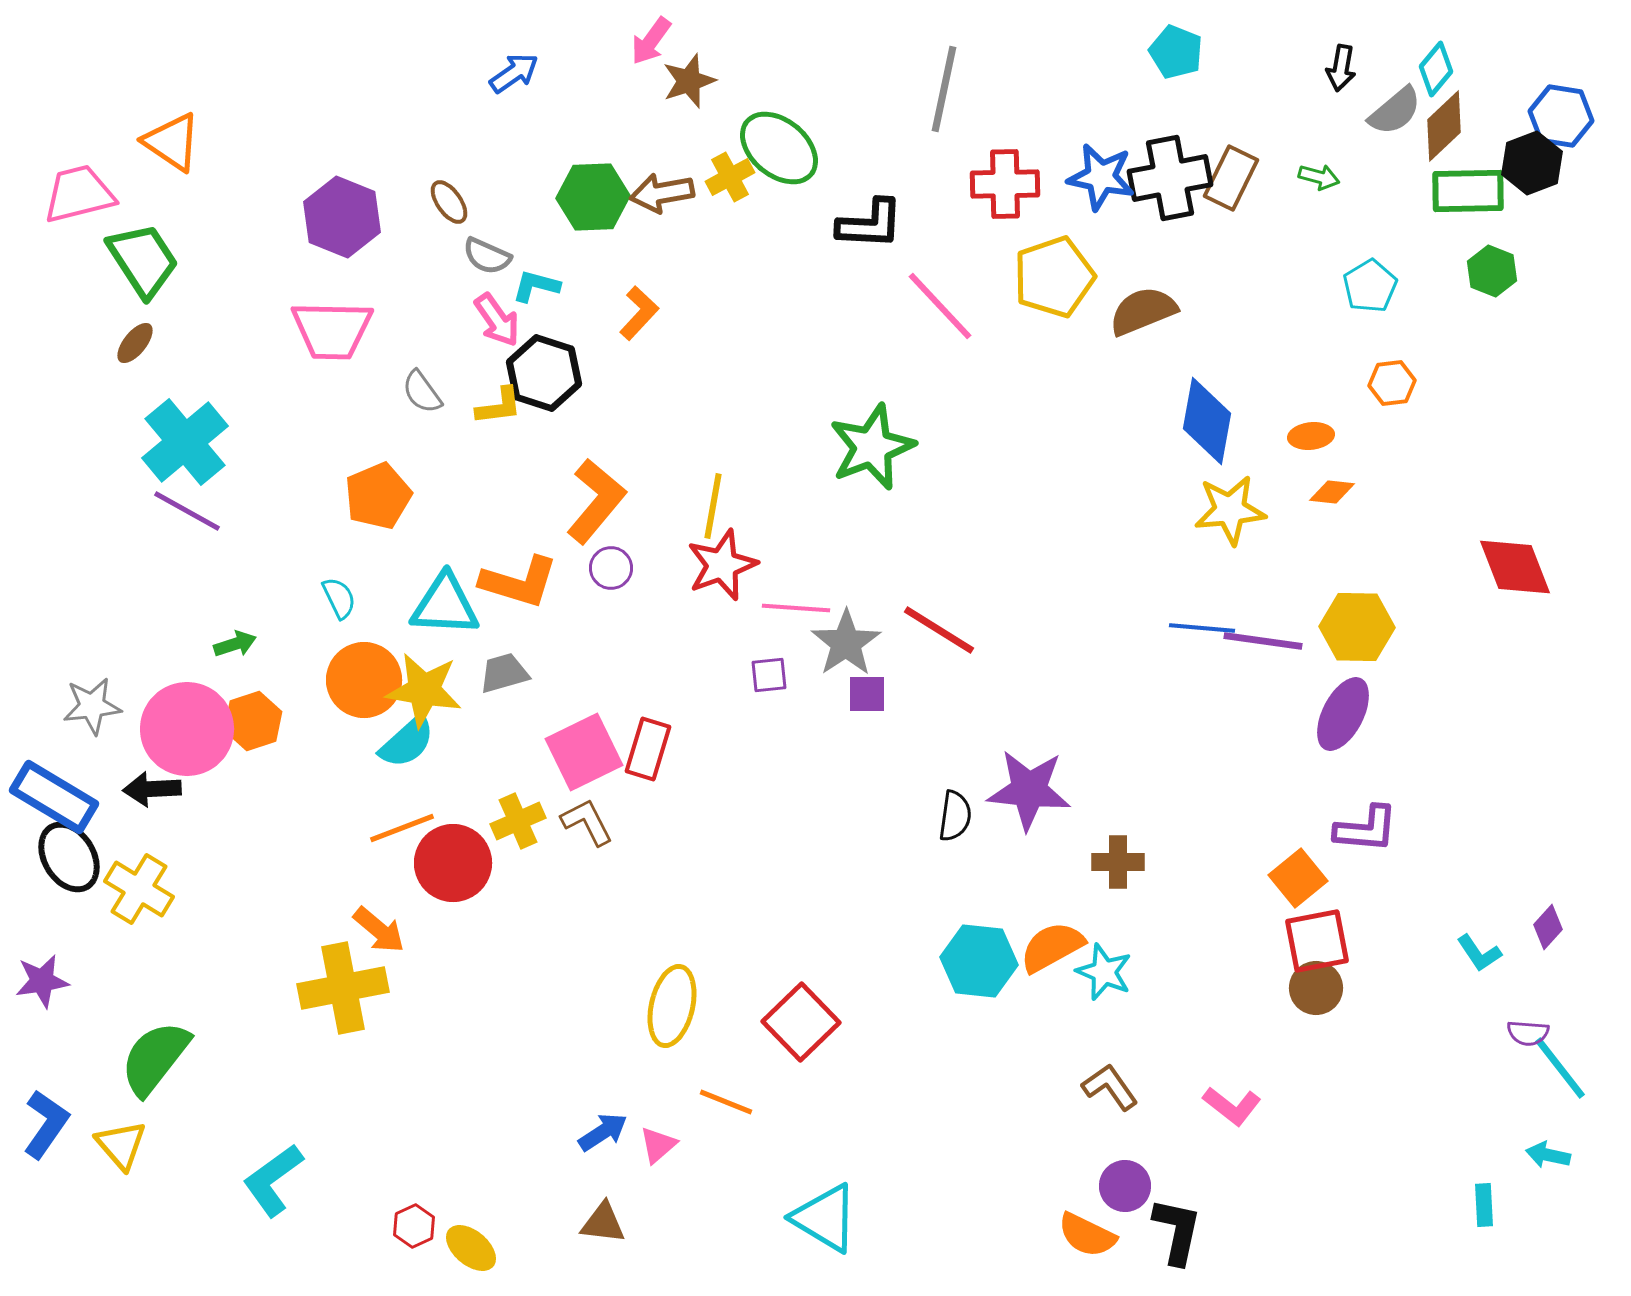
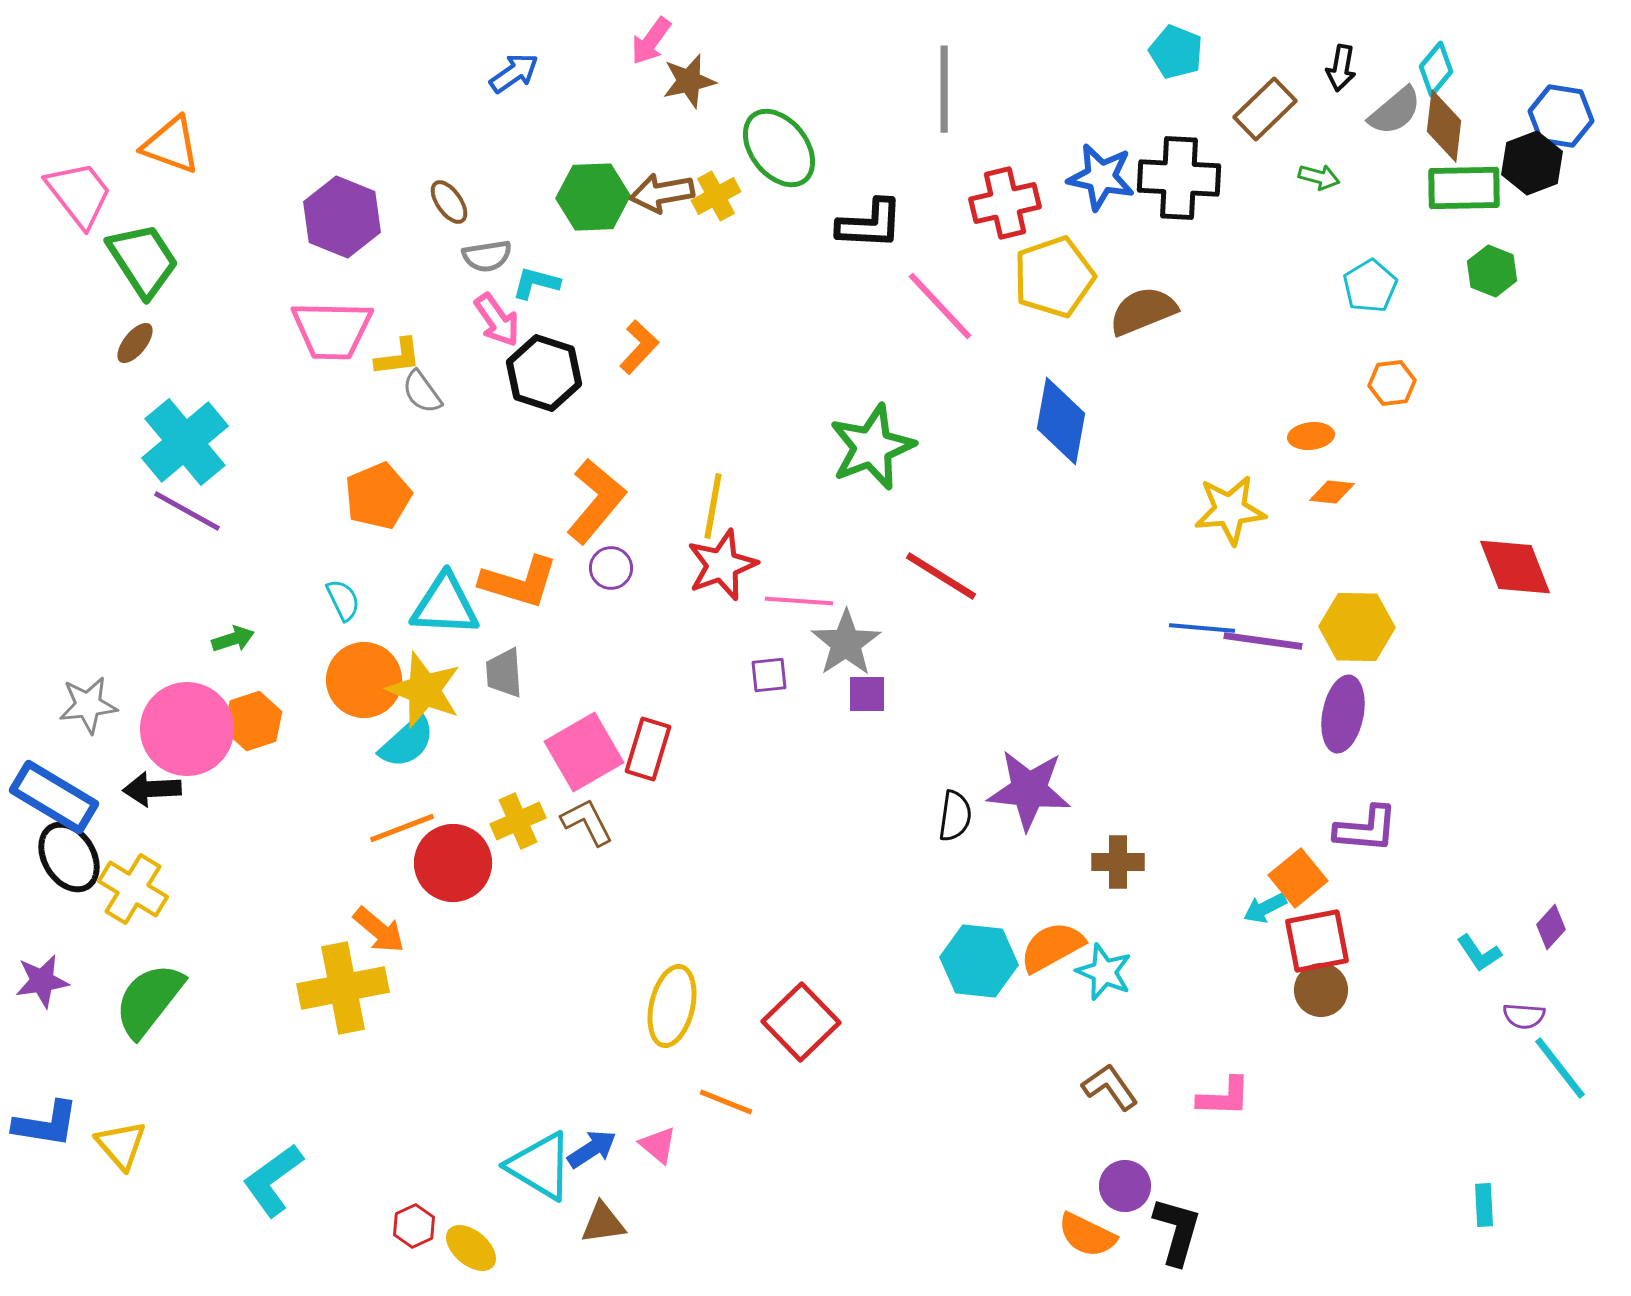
brown star at (689, 81): rotated 6 degrees clockwise
gray line at (944, 89): rotated 12 degrees counterclockwise
brown diamond at (1444, 126): rotated 40 degrees counterclockwise
orange triangle at (172, 142): moved 1 px left, 3 px down; rotated 14 degrees counterclockwise
green ellipse at (779, 148): rotated 12 degrees clockwise
yellow cross at (730, 177): moved 14 px left, 19 px down
black cross at (1170, 178): moved 9 px right; rotated 14 degrees clockwise
brown rectangle at (1231, 178): moved 34 px right, 69 px up; rotated 20 degrees clockwise
red cross at (1005, 184): moved 19 px down; rotated 12 degrees counterclockwise
green rectangle at (1468, 191): moved 4 px left, 3 px up
pink trapezoid at (79, 194): rotated 66 degrees clockwise
gray semicircle at (487, 256): rotated 33 degrees counterclockwise
cyan L-shape at (536, 286): moved 3 px up
orange L-shape at (639, 313): moved 34 px down
yellow L-shape at (499, 406): moved 101 px left, 49 px up
blue diamond at (1207, 421): moved 146 px left
cyan semicircle at (339, 598): moved 4 px right, 2 px down
pink line at (796, 608): moved 3 px right, 7 px up
red line at (939, 630): moved 2 px right, 54 px up
green arrow at (235, 644): moved 2 px left, 5 px up
gray trapezoid at (504, 673): rotated 78 degrees counterclockwise
yellow star at (424, 690): rotated 12 degrees clockwise
gray star at (92, 706): moved 4 px left, 1 px up
purple ellipse at (1343, 714): rotated 16 degrees counterclockwise
pink square at (584, 752): rotated 4 degrees counterclockwise
yellow cross at (139, 889): moved 6 px left
purple diamond at (1548, 927): moved 3 px right
brown circle at (1316, 988): moved 5 px right, 2 px down
purple semicircle at (1528, 1033): moved 4 px left, 17 px up
green semicircle at (155, 1058): moved 6 px left, 58 px up
pink L-shape at (1232, 1106): moved 8 px left, 9 px up; rotated 36 degrees counterclockwise
blue L-shape at (46, 1124): rotated 64 degrees clockwise
blue arrow at (603, 1132): moved 11 px left, 17 px down
pink triangle at (658, 1145): rotated 39 degrees counterclockwise
cyan arrow at (1548, 1155): moved 283 px left, 247 px up; rotated 39 degrees counterclockwise
cyan triangle at (825, 1218): moved 285 px left, 52 px up
brown triangle at (603, 1223): rotated 15 degrees counterclockwise
black L-shape at (1177, 1231): rotated 4 degrees clockwise
